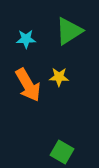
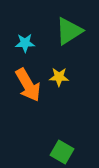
cyan star: moved 1 px left, 4 px down
